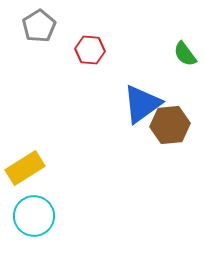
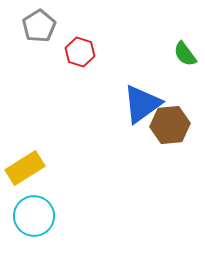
red hexagon: moved 10 px left, 2 px down; rotated 12 degrees clockwise
